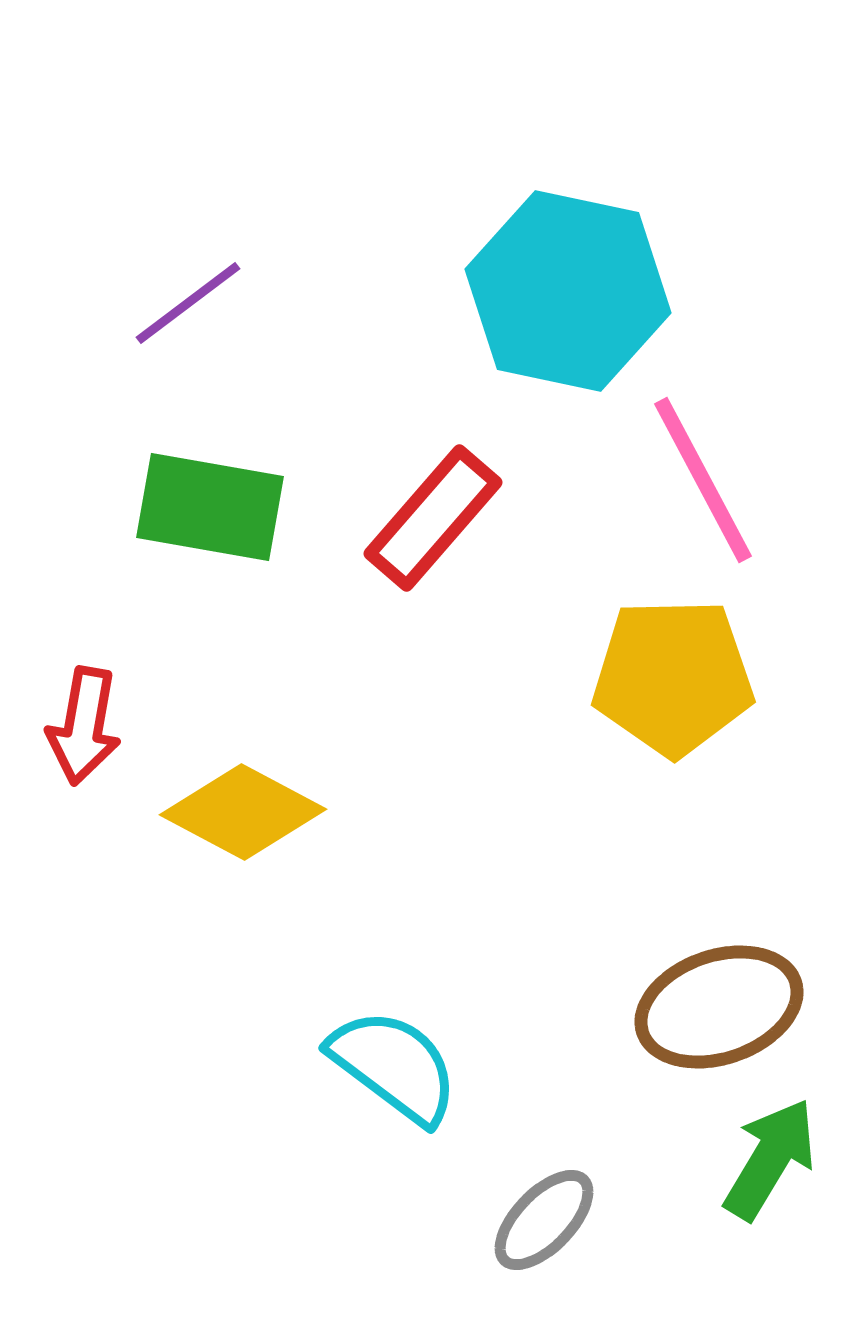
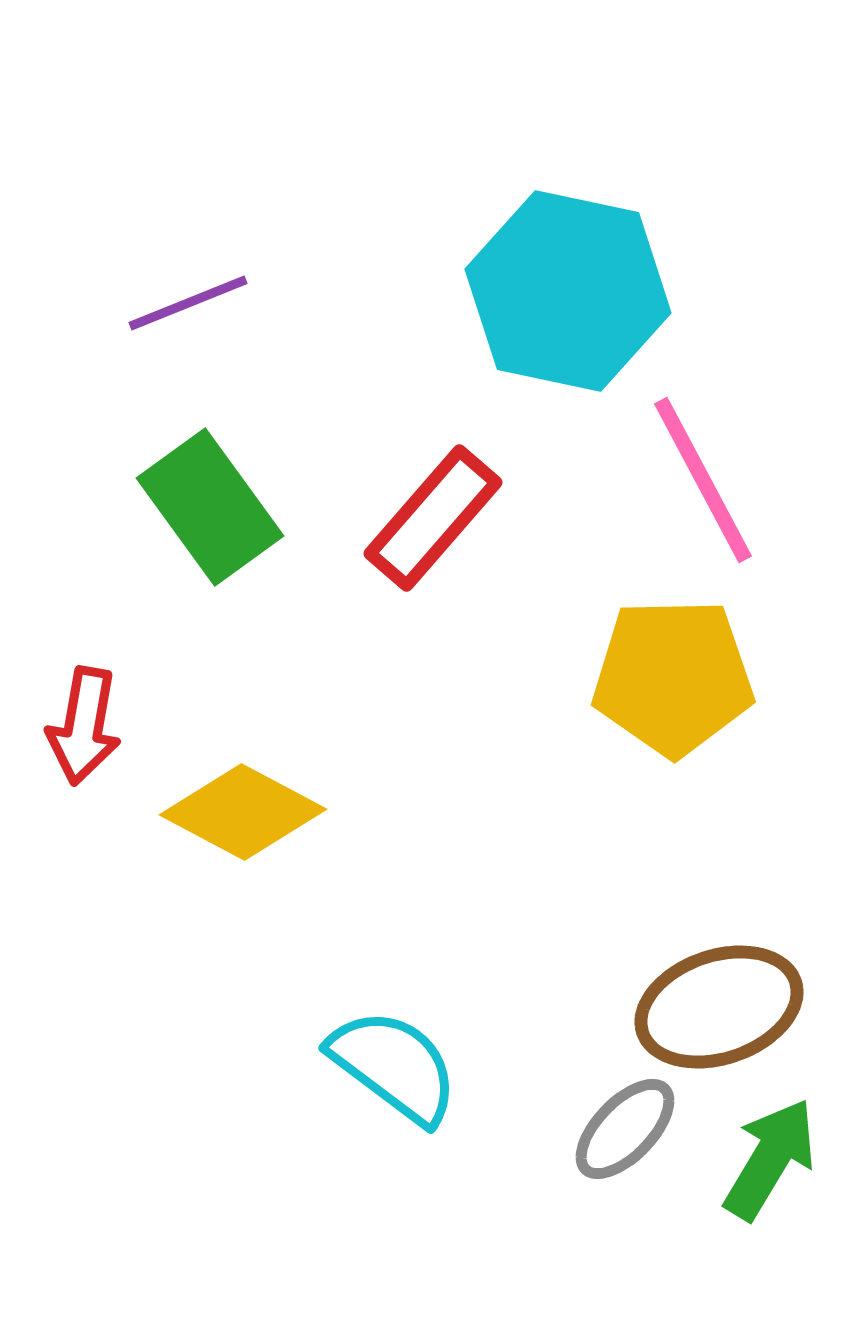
purple line: rotated 15 degrees clockwise
green rectangle: rotated 44 degrees clockwise
gray ellipse: moved 81 px right, 91 px up
